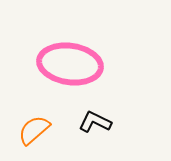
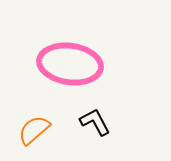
black L-shape: rotated 36 degrees clockwise
